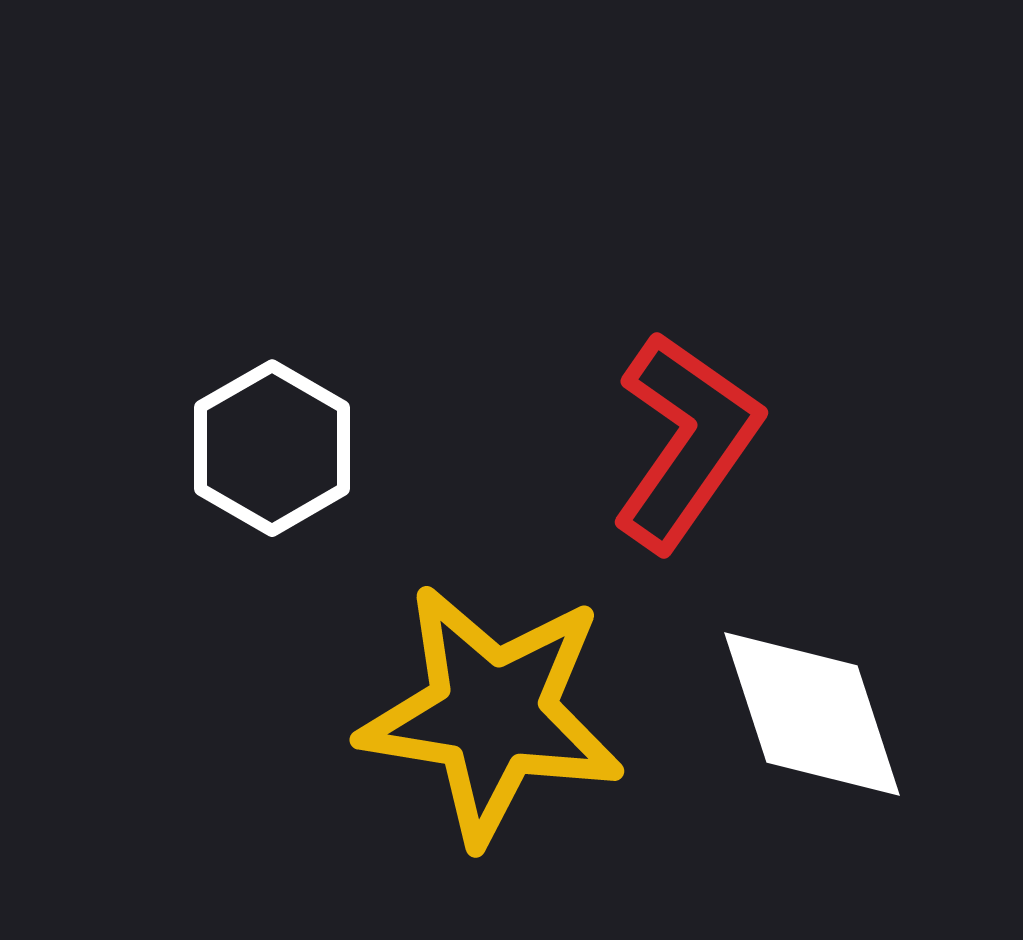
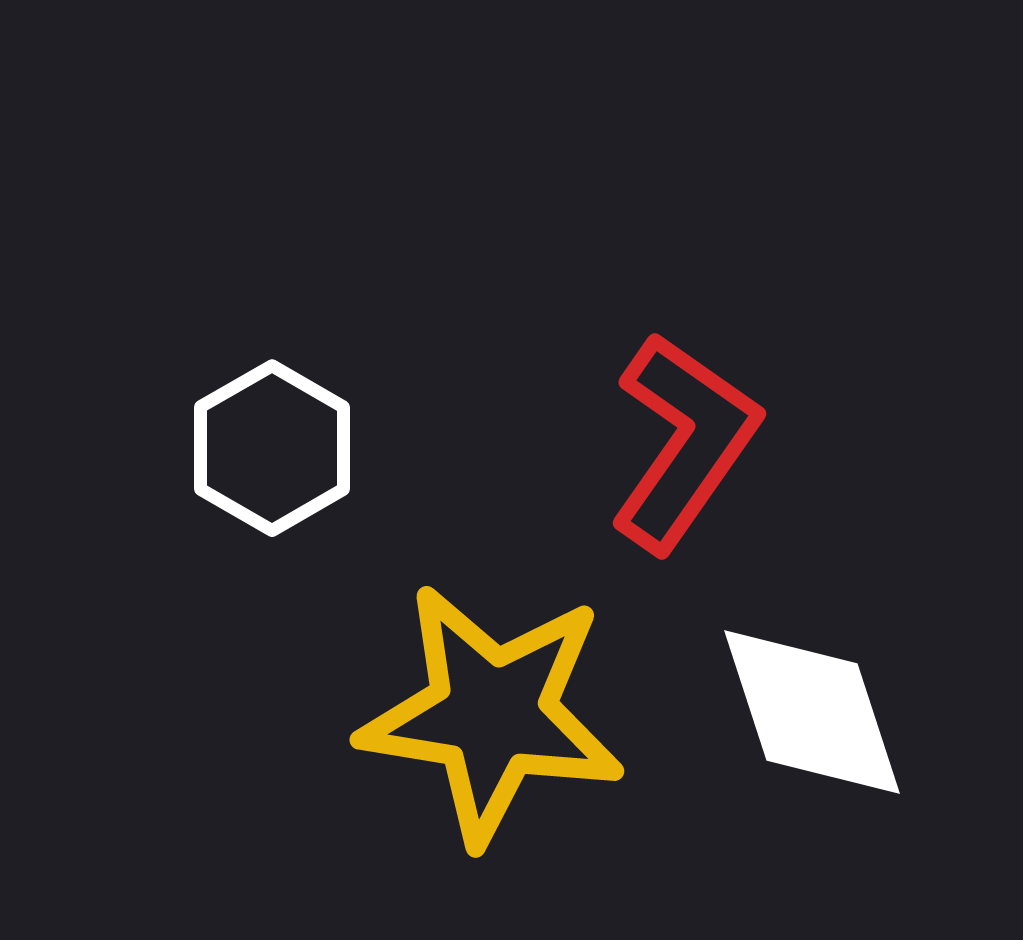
red L-shape: moved 2 px left, 1 px down
white diamond: moved 2 px up
